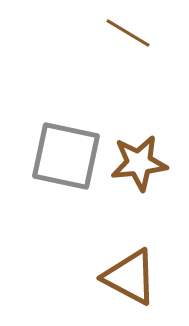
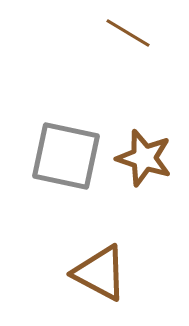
brown star: moved 5 px right, 5 px up; rotated 24 degrees clockwise
brown triangle: moved 30 px left, 4 px up
